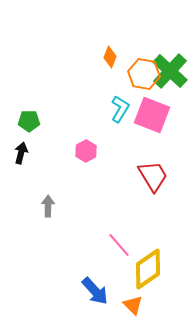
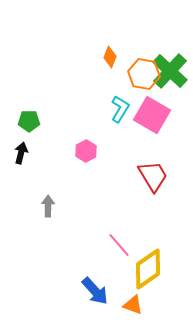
pink square: rotated 9 degrees clockwise
orange triangle: rotated 25 degrees counterclockwise
